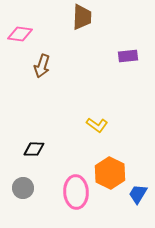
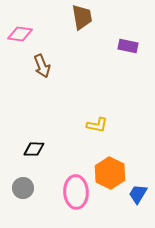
brown trapezoid: rotated 12 degrees counterclockwise
purple rectangle: moved 10 px up; rotated 18 degrees clockwise
brown arrow: rotated 40 degrees counterclockwise
yellow L-shape: rotated 25 degrees counterclockwise
